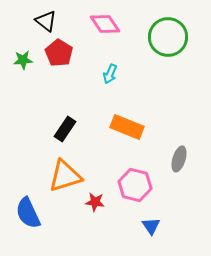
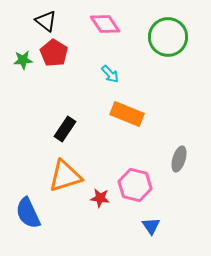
red pentagon: moved 5 px left
cyan arrow: rotated 66 degrees counterclockwise
orange rectangle: moved 13 px up
red star: moved 5 px right, 4 px up
